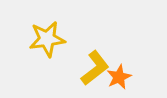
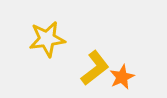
orange star: moved 3 px right
